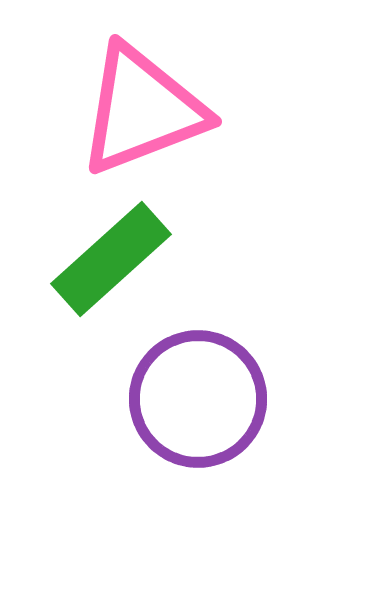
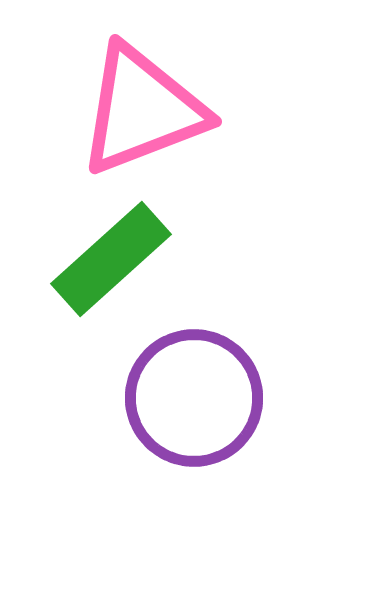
purple circle: moved 4 px left, 1 px up
